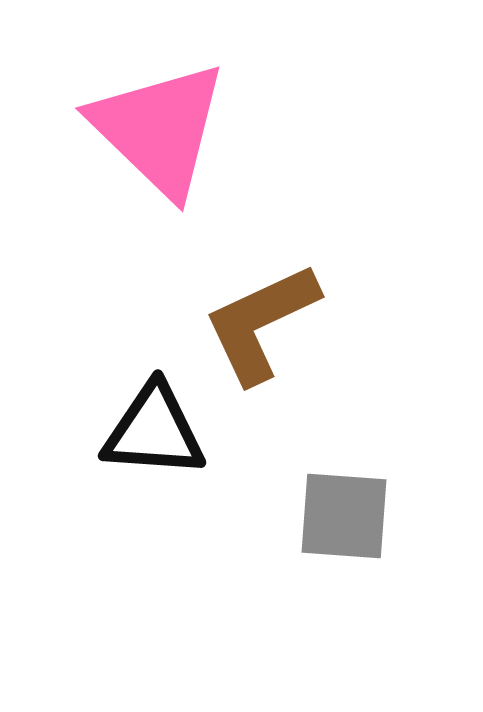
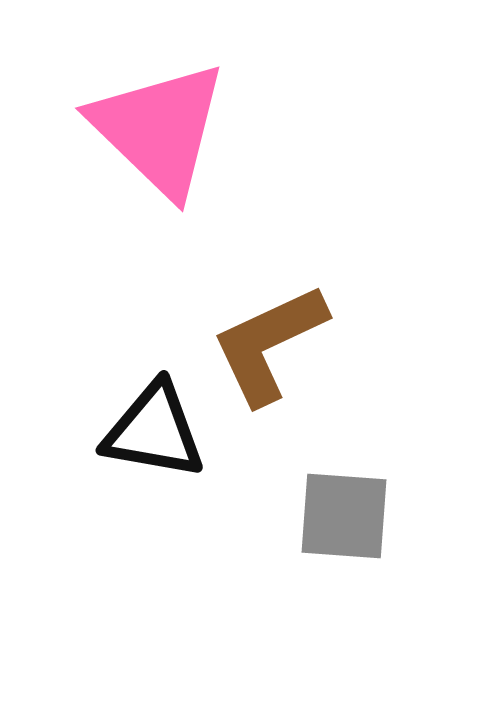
brown L-shape: moved 8 px right, 21 px down
black triangle: rotated 6 degrees clockwise
